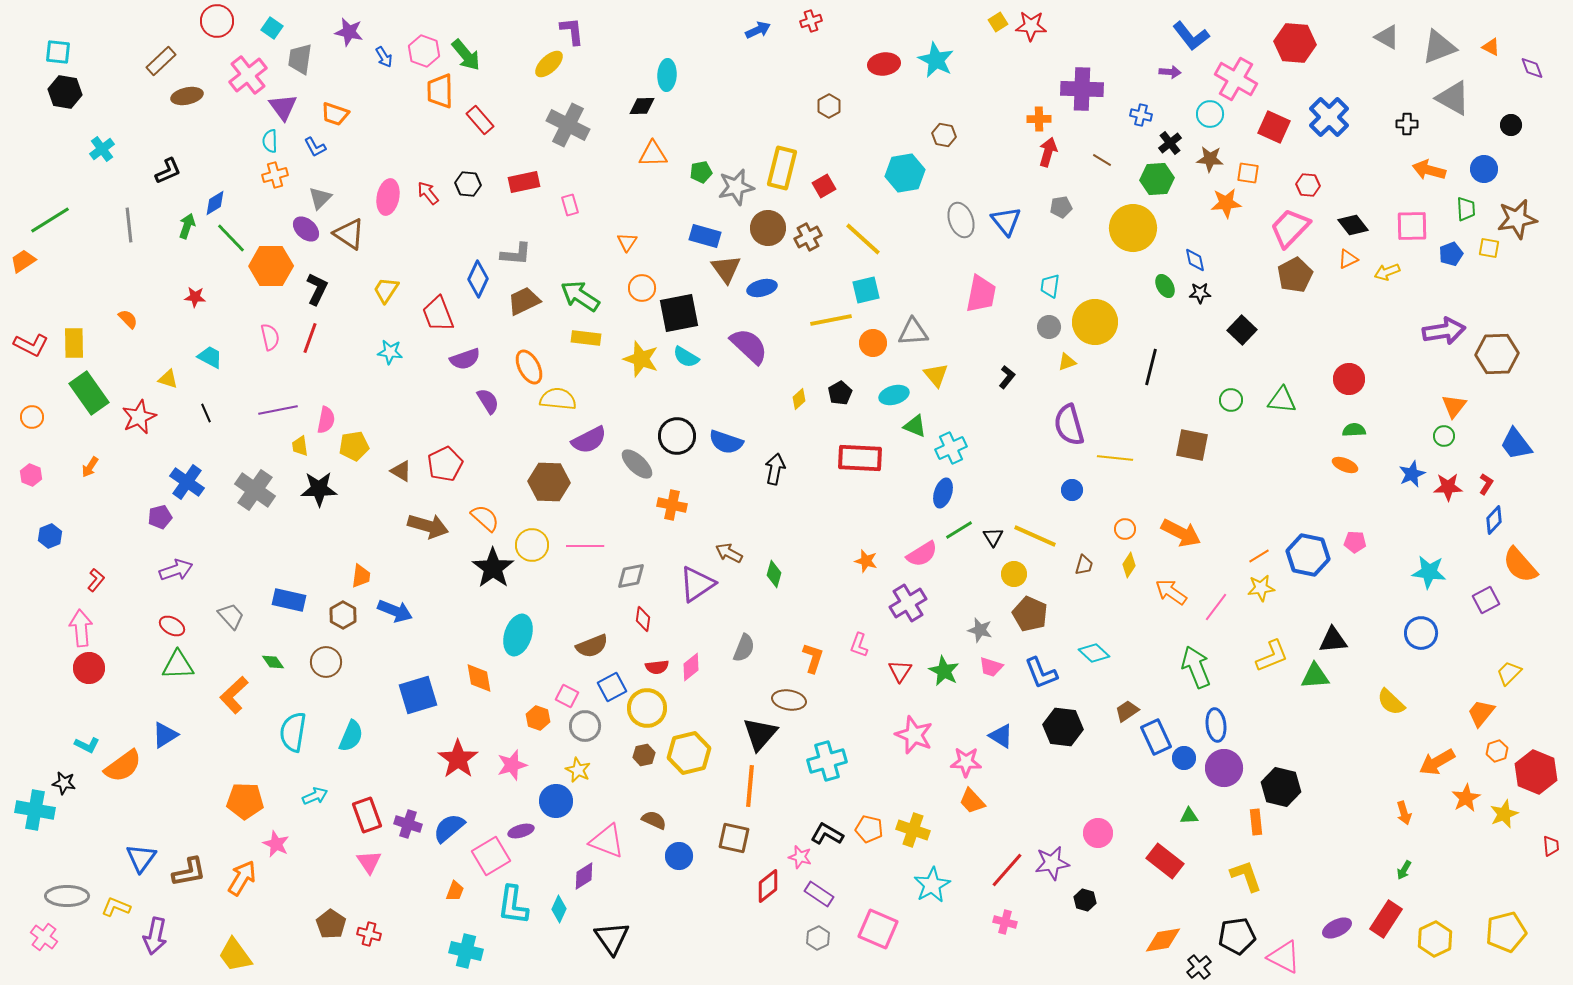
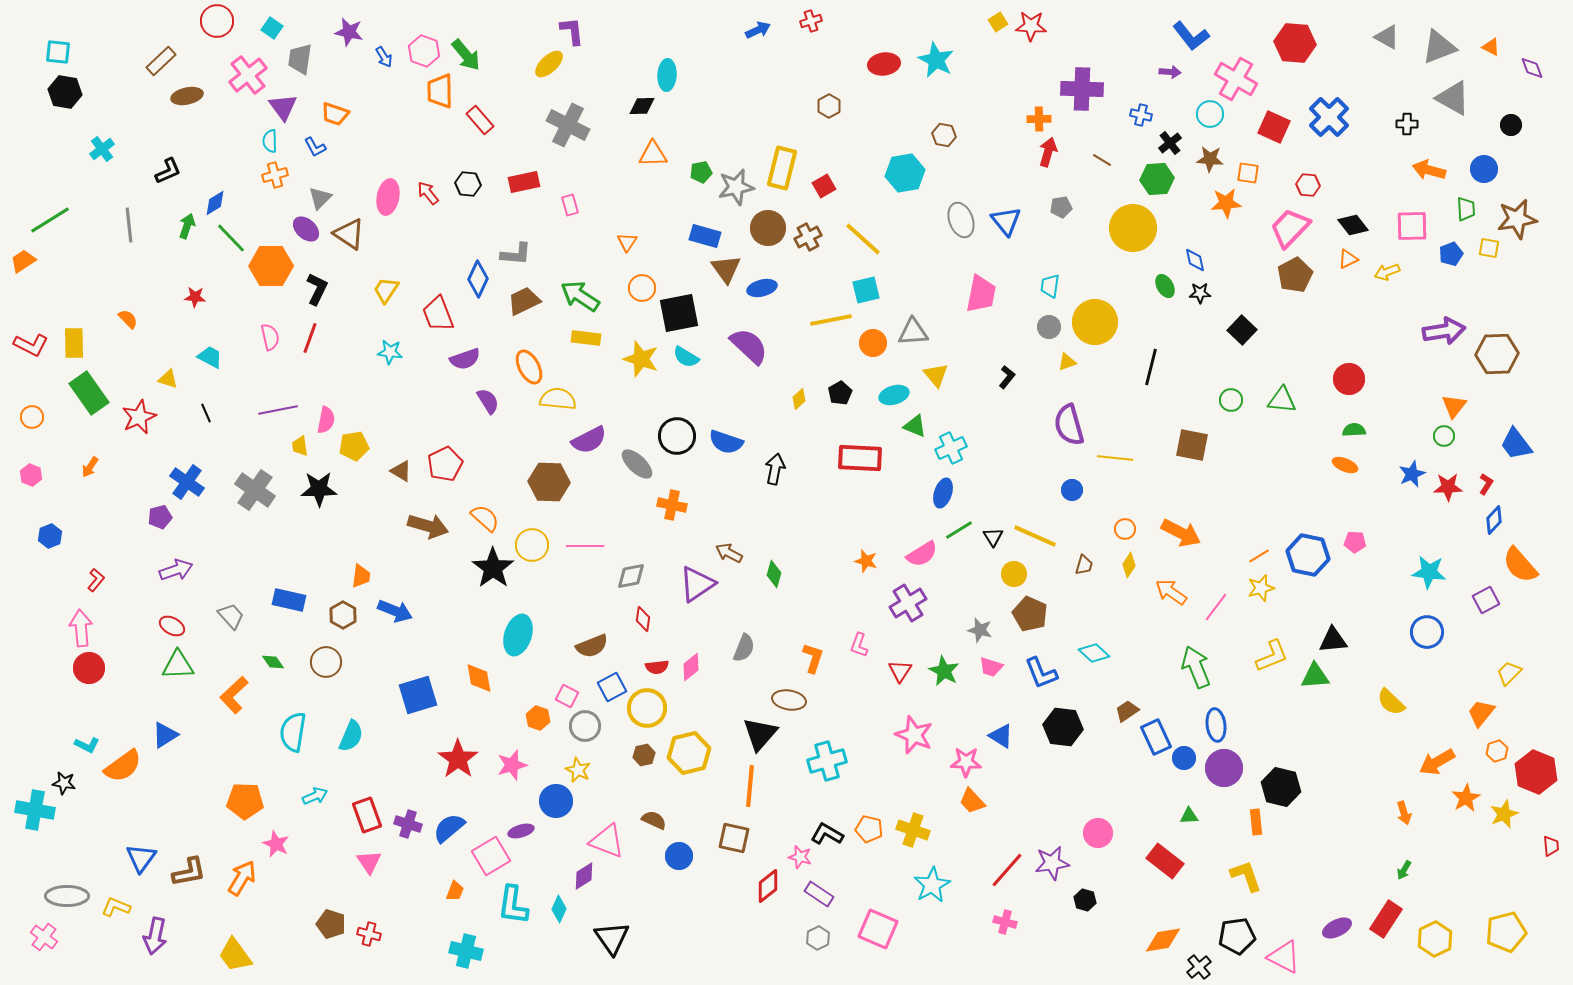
yellow star at (1261, 588): rotated 8 degrees counterclockwise
blue circle at (1421, 633): moved 6 px right, 1 px up
brown pentagon at (331, 924): rotated 16 degrees counterclockwise
